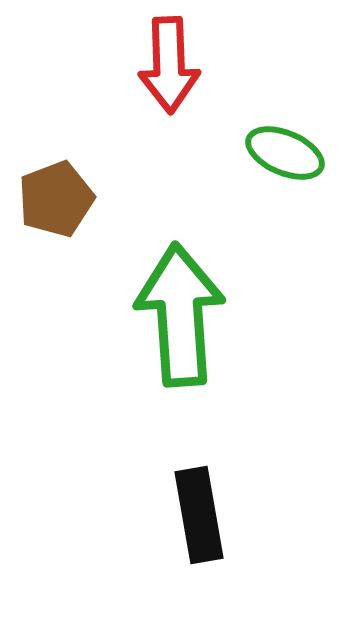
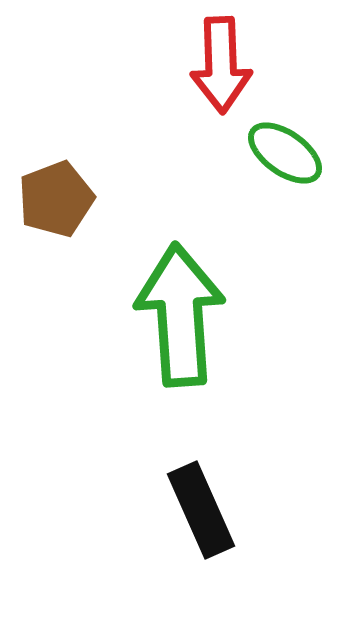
red arrow: moved 52 px right
green ellipse: rotated 12 degrees clockwise
black rectangle: moved 2 px right, 5 px up; rotated 14 degrees counterclockwise
